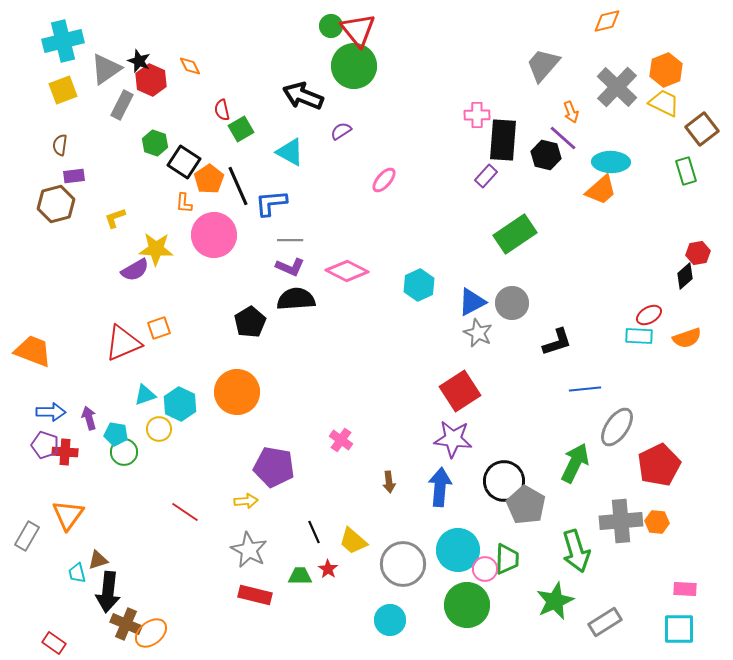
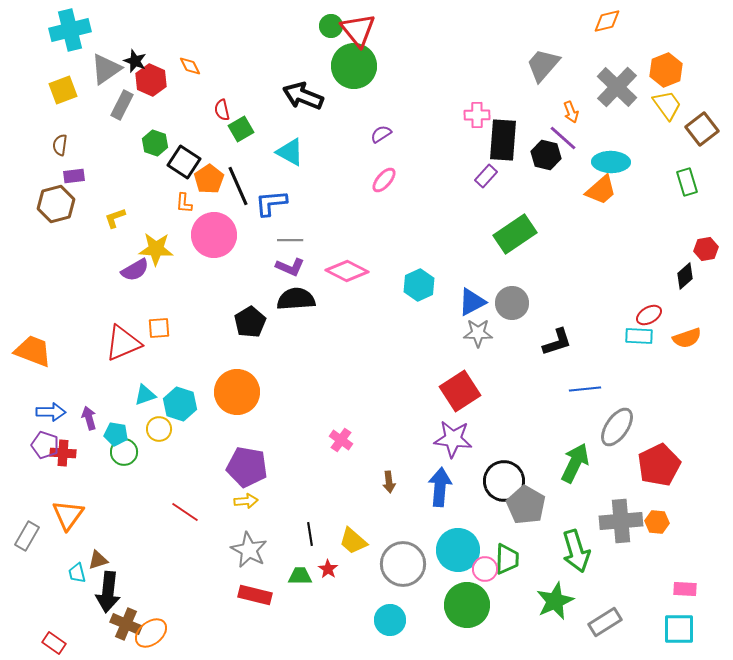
cyan cross at (63, 41): moved 7 px right, 11 px up
black star at (139, 61): moved 4 px left
yellow trapezoid at (664, 103): moved 3 px right, 2 px down; rotated 28 degrees clockwise
purple semicircle at (341, 131): moved 40 px right, 3 px down
green rectangle at (686, 171): moved 1 px right, 11 px down
red hexagon at (698, 253): moved 8 px right, 4 px up
orange square at (159, 328): rotated 15 degrees clockwise
gray star at (478, 333): rotated 24 degrees counterclockwise
cyan hexagon at (180, 404): rotated 8 degrees counterclockwise
red cross at (65, 452): moved 2 px left, 1 px down
purple pentagon at (274, 467): moved 27 px left
black line at (314, 532): moved 4 px left, 2 px down; rotated 15 degrees clockwise
